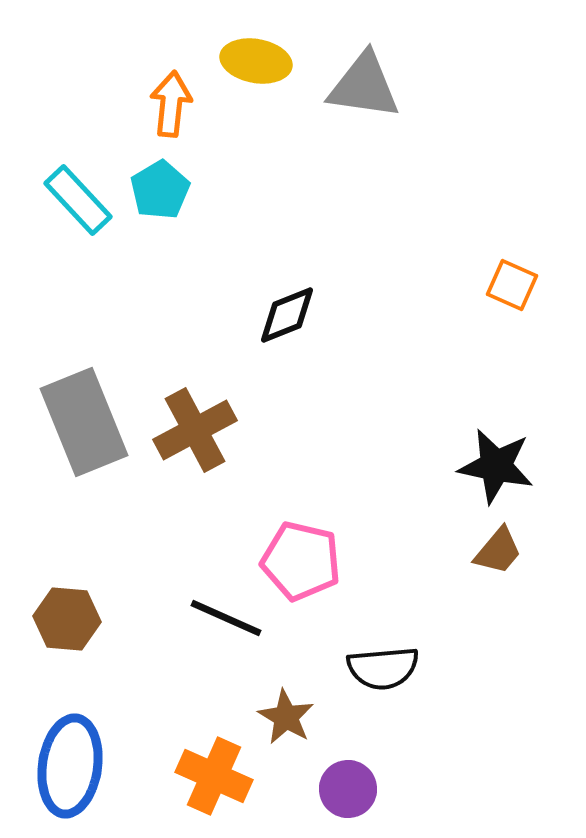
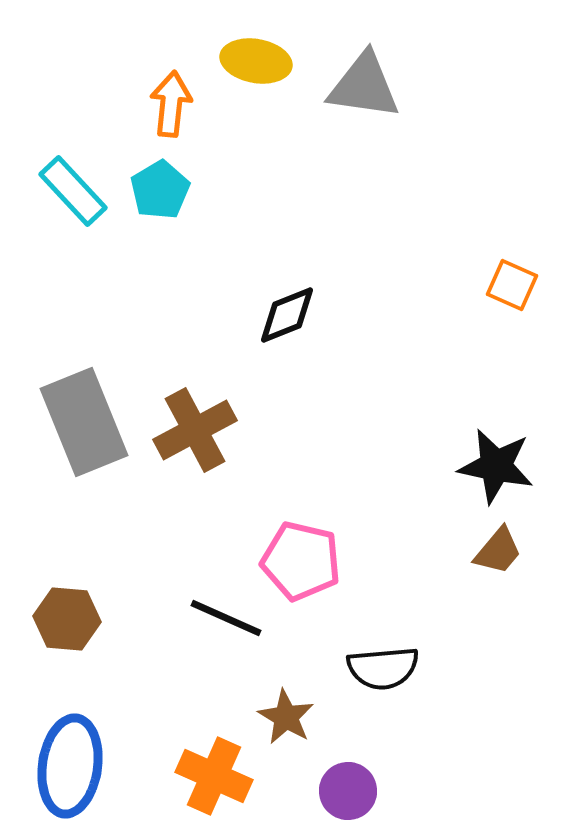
cyan rectangle: moved 5 px left, 9 px up
purple circle: moved 2 px down
